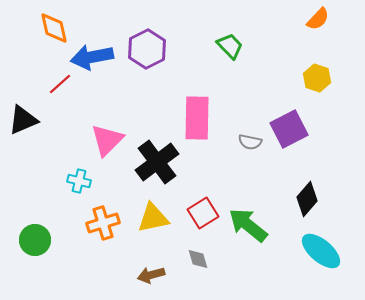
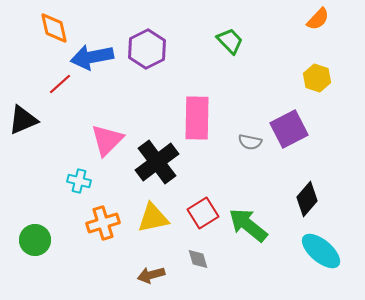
green trapezoid: moved 5 px up
